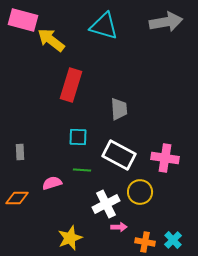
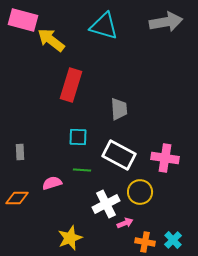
pink arrow: moved 6 px right, 4 px up; rotated 21 degrees counterclockwise
